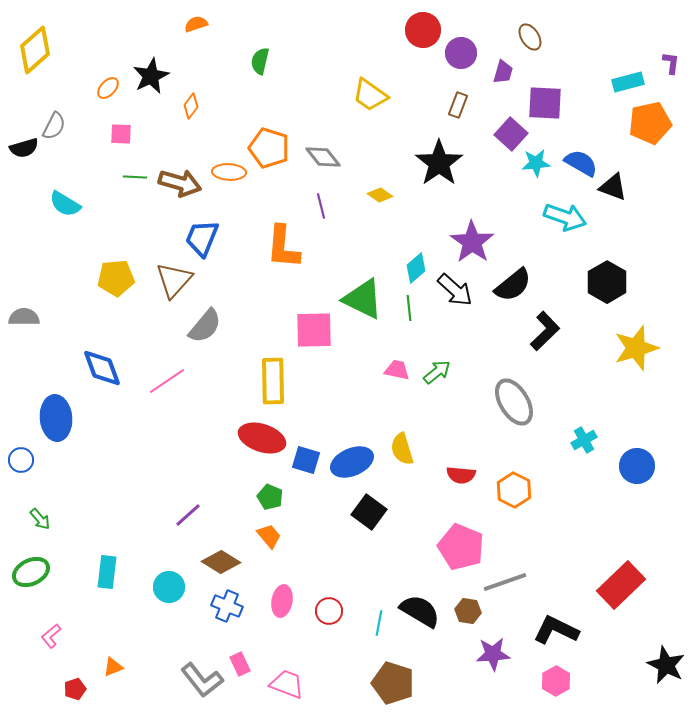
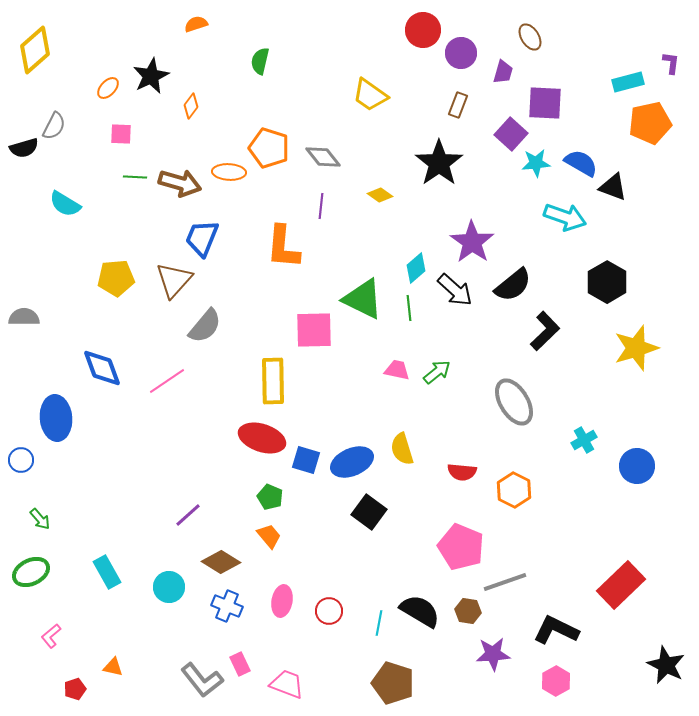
purple line at (321, 206): rotated 20 degrees clockwise
red semicircle at (461, 475): moved 1 px right, 3 px up
cyan rectangle at (107, 572): rotated 36 degrees counterclockwise
orange triangle at (113, 667): rotated 35 degrees clockwise
